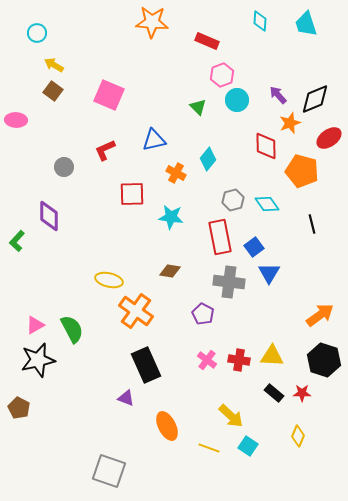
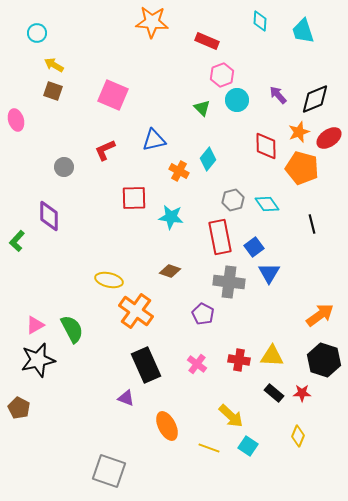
cyan trapezoid at (306, 24): moved 3 px left, 7 px down
brown square at (53, 91): rotated 18 degrees counterclockwise
pink square at (109, 95): moved 4 px right
green triangle at (198, 107): moved 4 px right, 1 px down
pink ellipse at (16, 120): rotated 70 degrees clockwise
orange star at (290, 123): moved 9 px right, 9 px down
orange pentagon at (302, 171): moved 3 px up
orange cross at (176, 173): moved 3 px right, 2 px up
red square at (132, 194): moved 2 px right, 4 px down
brown diamond at (170, 271): rotated 10 degrees clockwise
pink cross at (207, 360): moved 10 px left, 4 px down
